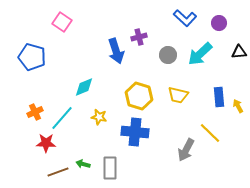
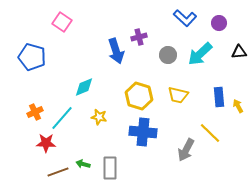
blue cross: moved 8 px right
